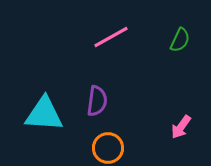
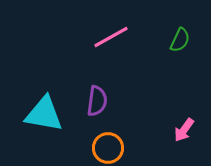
cyan triangle: rotated 6 degrees clockwise
pink arrow: moved 3 px right, 3 px down
